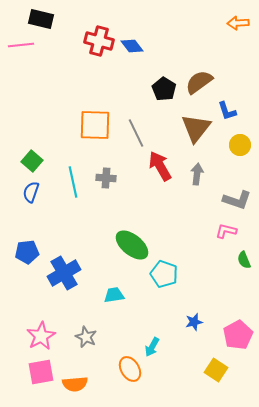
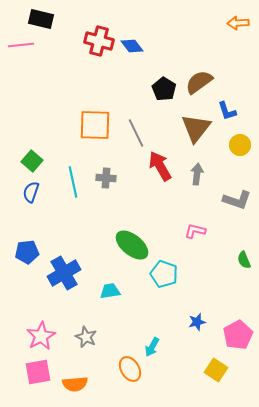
pink L-shape: moved 31 px left
cyan trapezoid: moved 4 px left, 4 px up
blue star: moved 3 px right
pink square: moved 3 px left
